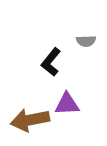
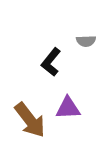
purple triangle: moved 1 px right, 4 px down
brown arrow: rotated 117 degrees counterclockwise
